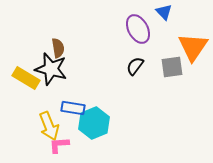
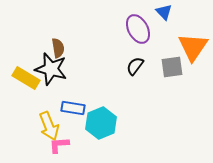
cyan hexagon: moved 7 px right
